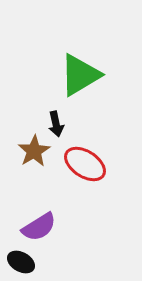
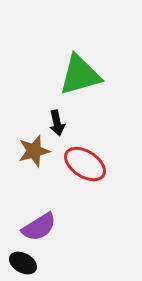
green triangle: rotated 15 degrees clockwise
black arrow: moved 1 px right, 1 px up
brown star: rotated 16 degrees clockwise
black ellipse: moved 2 px right, 1 px down
